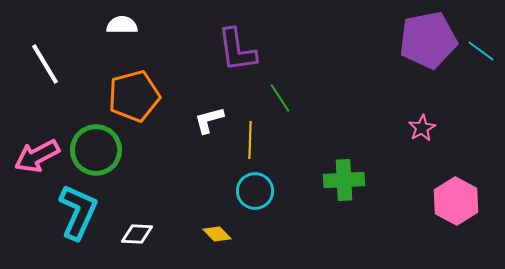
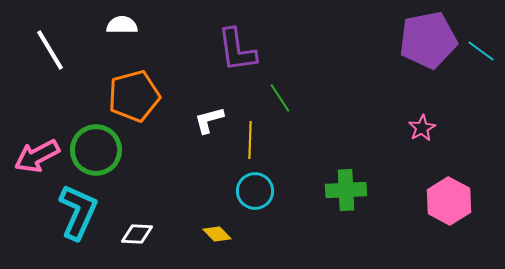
white line: moved 5 px right, 14 px up
green cross: moved 2 px right, 10 px down
pink hexagon: moved 7 px left
